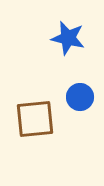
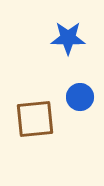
blue star: rotated 12 degrees counterclockwise
